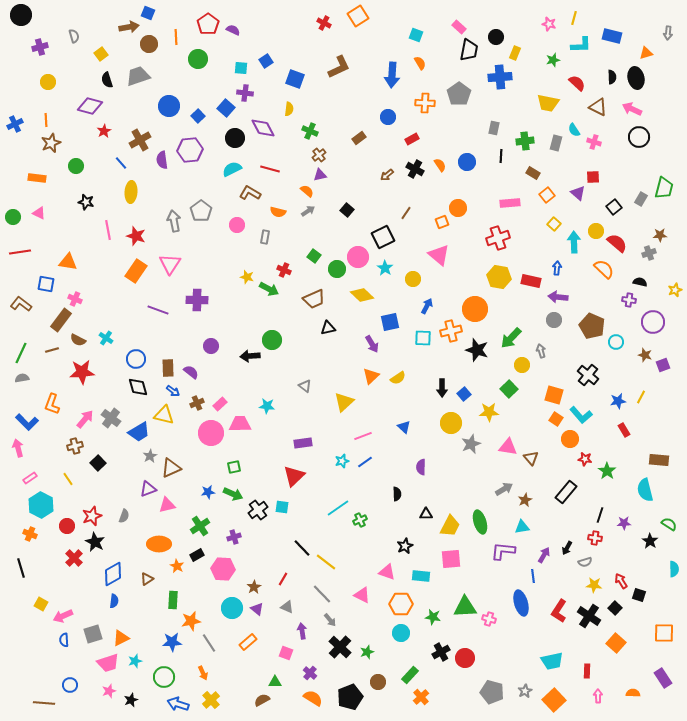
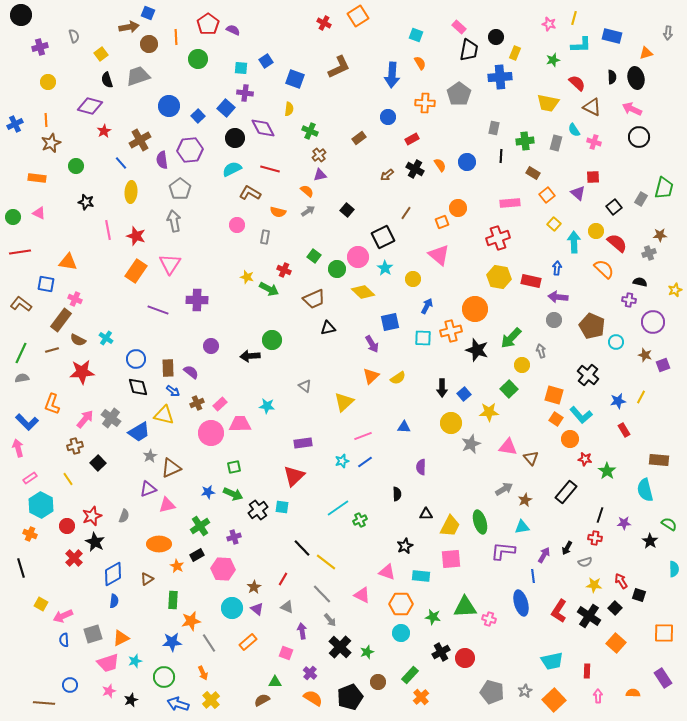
brown triangle at (598, 107): moved 6 px left
gray pentagon at (201, 211): moved 21 px left, 22 px up
yellow diamond at (362, 295): moved 1 px right, 3 px up
blue triangle at (404, 427): rotated 40 degrees counterclockwise
